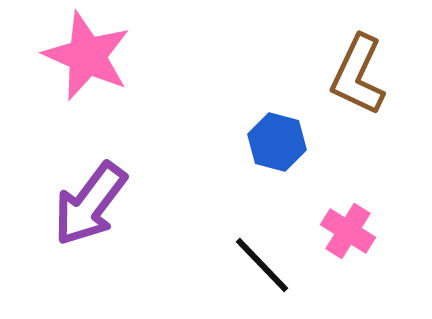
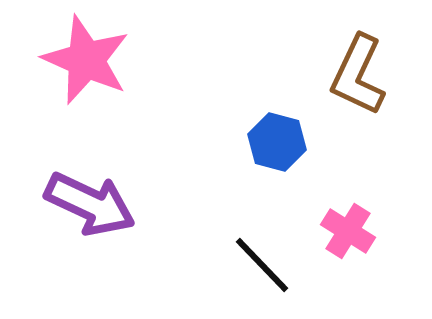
pink star: moved 1 px left, 4 px down
purple arrow: rotated 102 degrees counterclockwise
